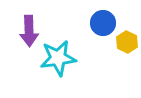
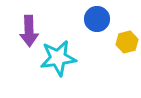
blue circle: moved 6 px left, 4 px up
yellow hexagon: rotated 20 degrees clockwise
